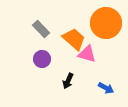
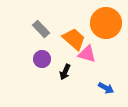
black arrow: moved 3 px left, 9 px up
